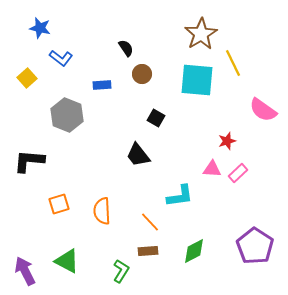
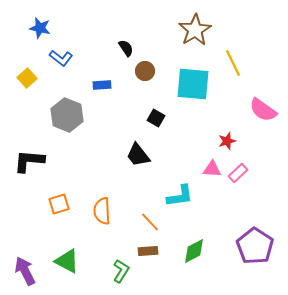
brown star: moved 6 px left, 4 px up
brown circle: moved 3 px right, 3 px up
cyan square: moved 4 px left, 4 px down
